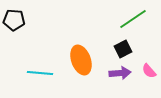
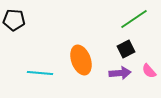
green line: moved 1 px right
black square: moved 3 px right
